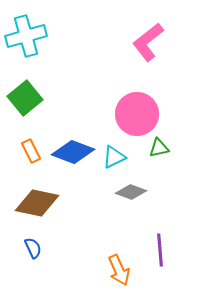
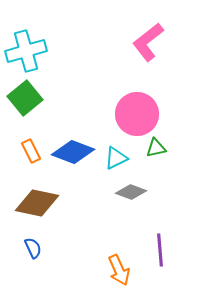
cyan cross: moved 15 px down
green triangle: moved 3 px left
cyan triangle: moved 2 px right, 1 px down
